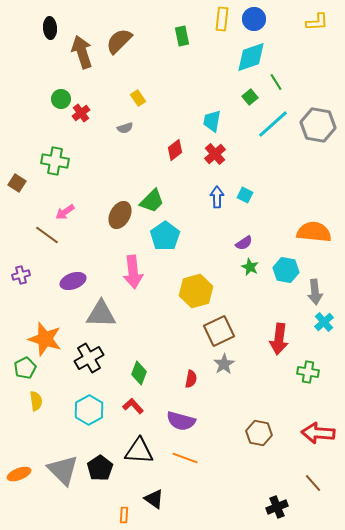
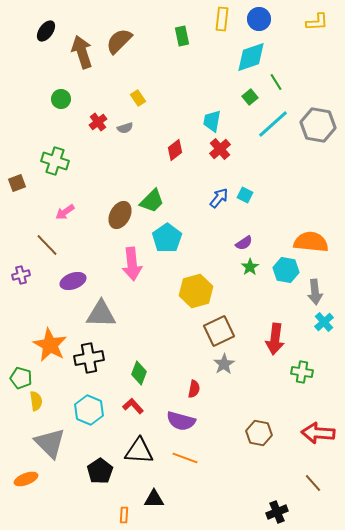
blue circle at (254, 19): moved 5 px right
black ellipse at (50, 28): moved 4 px left, 3 px down; rotated 40 degrees clockwise
red cross at (81, 113): moved 17 px right, 9 px down
red cross at (215, 154): moved 5 px right, 5 px up
green cross at (55, 161): rotated 8 degrees clockwise
brown square at (17, 183): rotated 36 degrees clockwise
blue arrow at (217, 197): moved 2 px right, 1 px down; rotated 40 degrees clockwise
orange semicircle at (314, 232): moved 3 px left, 10 px down
brown line at (47, 235): moved 10 px down; rotated 10 degrees clockwise
cyan pentagon at (165, 236): moved 2 px right, 2 px down
green star at (250, 267): rotated 12 degrees clockwise
pink arrow at (133, 272): moved 1 px left, 8 px up
orange star at (45, 339): moved 5 px right, 6 px down; rotated 12 degrees clockwise
red arrow at (279, 339): moved 4 px left
black cross at (89, 358): rotated 20 degrees clockwise
green pentagon at (25, 368): moved 4 px left, 10 px down; rotated 30 degrees counterclockwise
green cross at (308, 372): moved 6 px left
red semicircle at (191, 379): moved 3 px right, 10 px down
cyan hexagon at (89, 410): rotated 8 degrees counterclockwise
black pentagon at (100, 468): moved 3 px down
gray triangle at (63, 470): moved 13 px left, 27 px up
orange ellipse at (19, 474): moved 7 px right, 5 px down
black triangle at (154, 499): rotated 35 degrees counterclockwise
black cross at (277, 507): moved 5 px down
